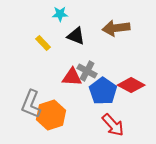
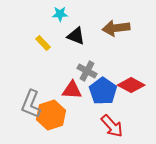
red triangle: moved 13 px down
red arrow: moved 1 px left, 1 px down
